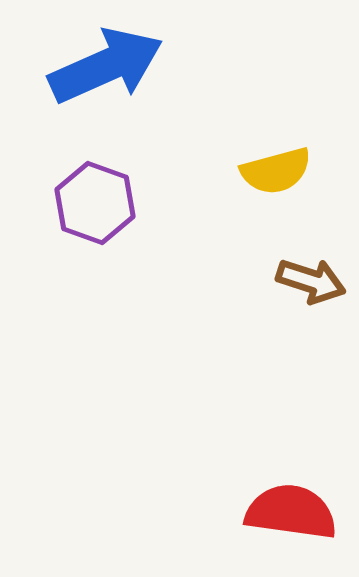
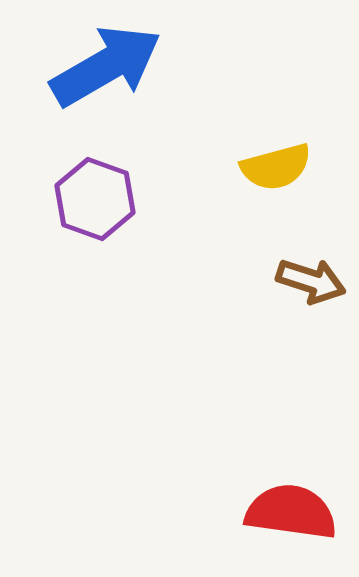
blue arrow: rotated 6 degrees counterclockwise
yellow semicircle: moved 4 px up
purple hexagon: moved 4 px up
